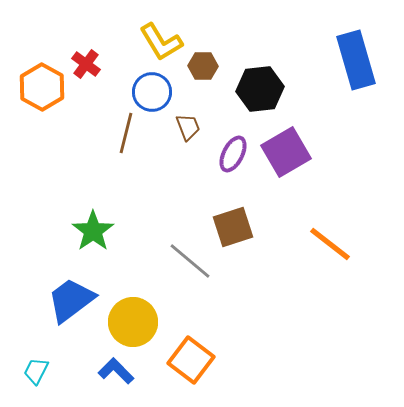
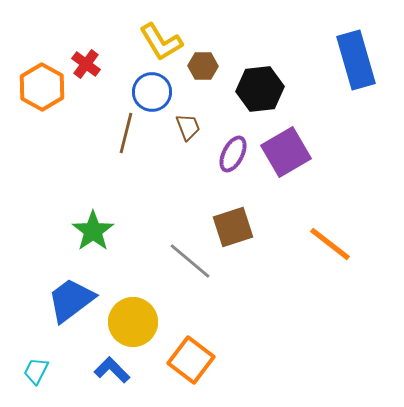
blue L-shape: moved 4 px left, 1 px up
